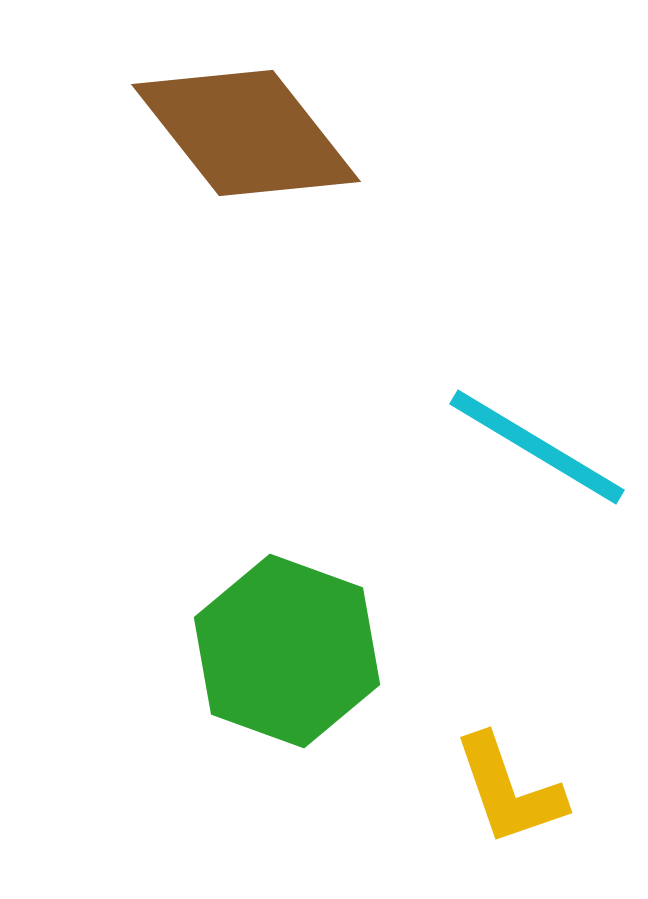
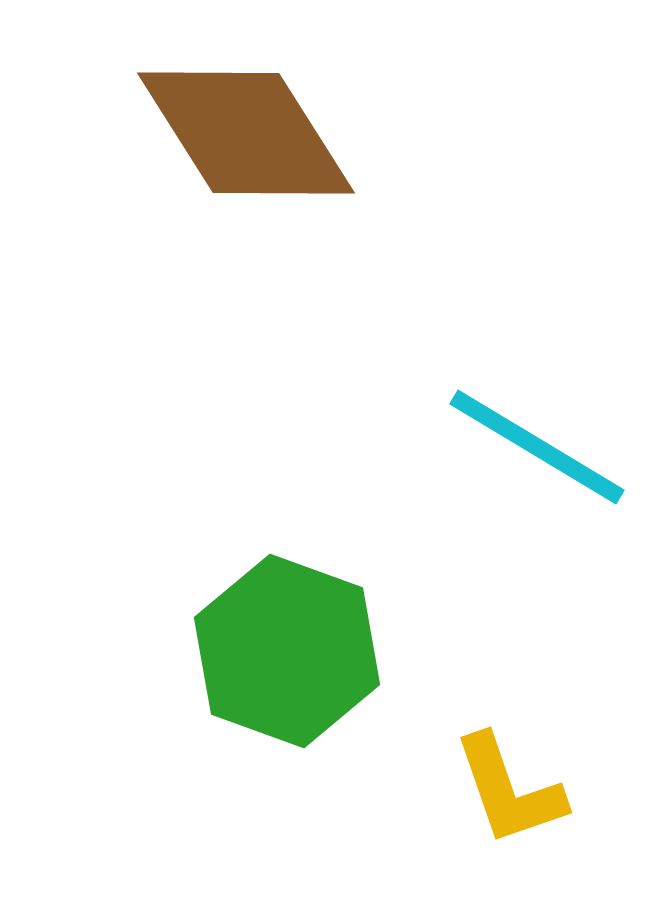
brown diamond: rotated 6 degrees clockwise
